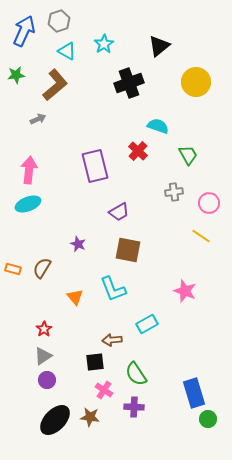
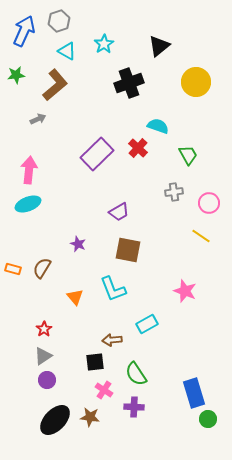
red cross: moved 3 px up
purple rectangle: moved 2 px right, 12 px up; rotated 60 degrees clockwise
